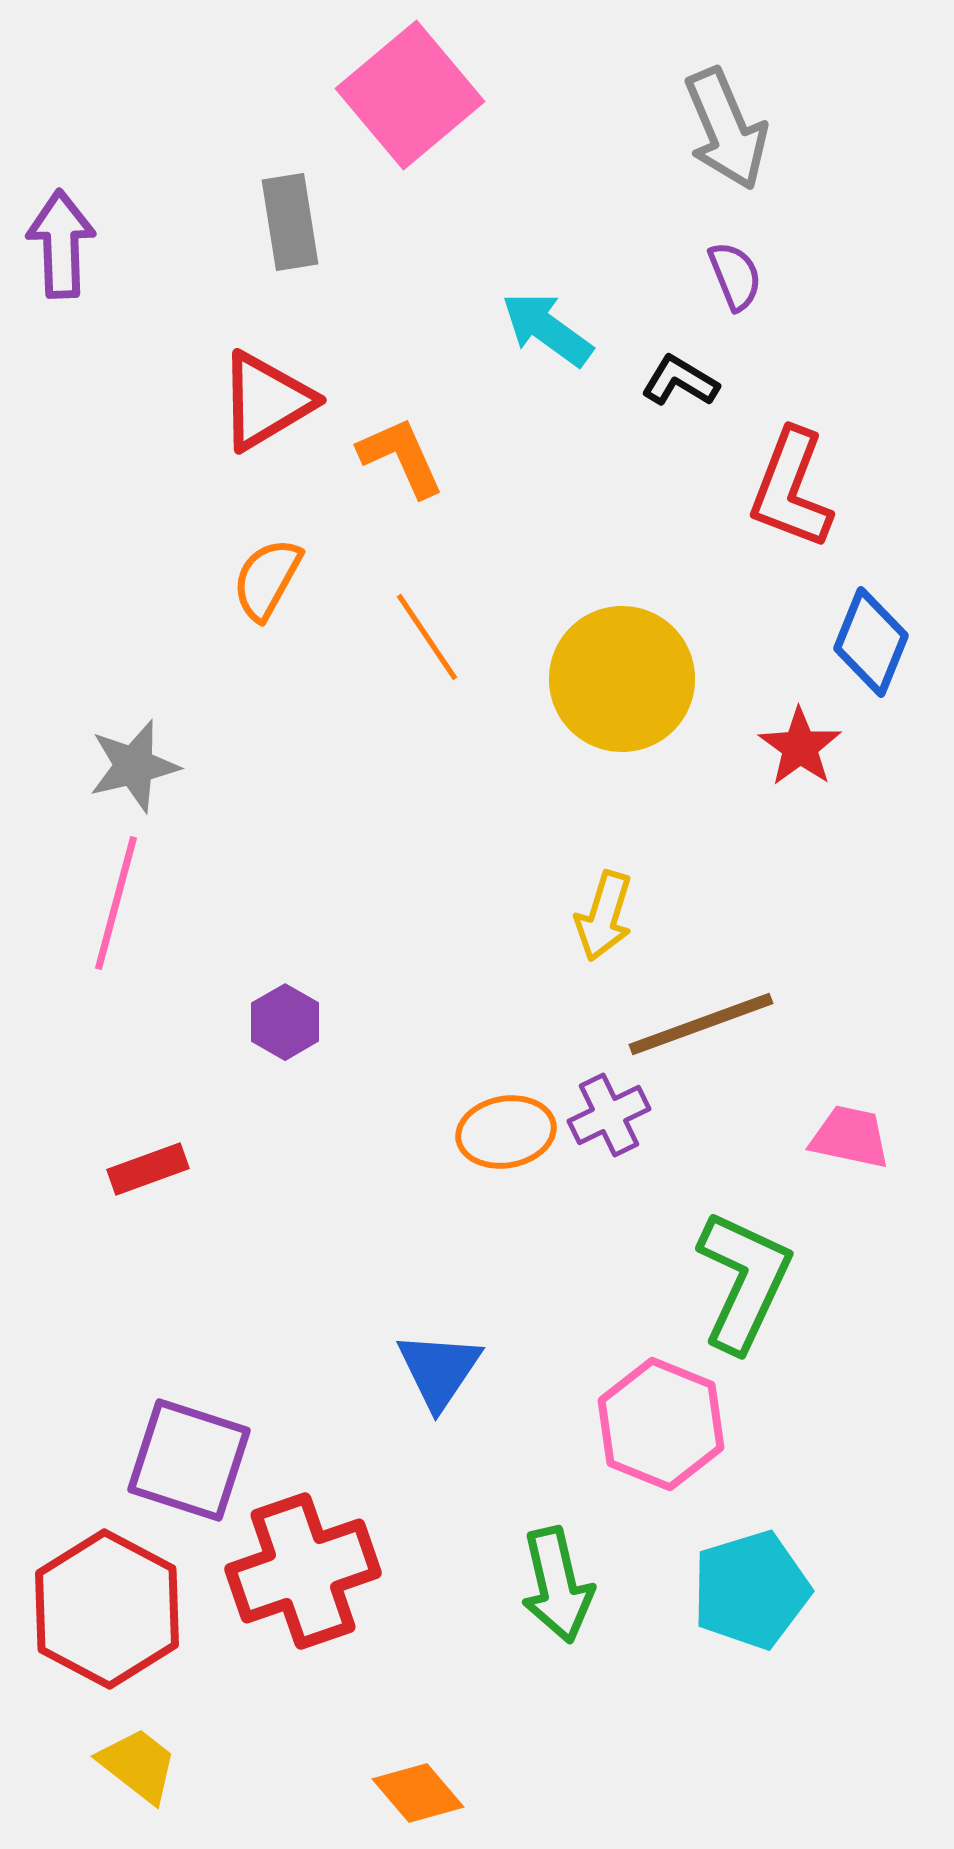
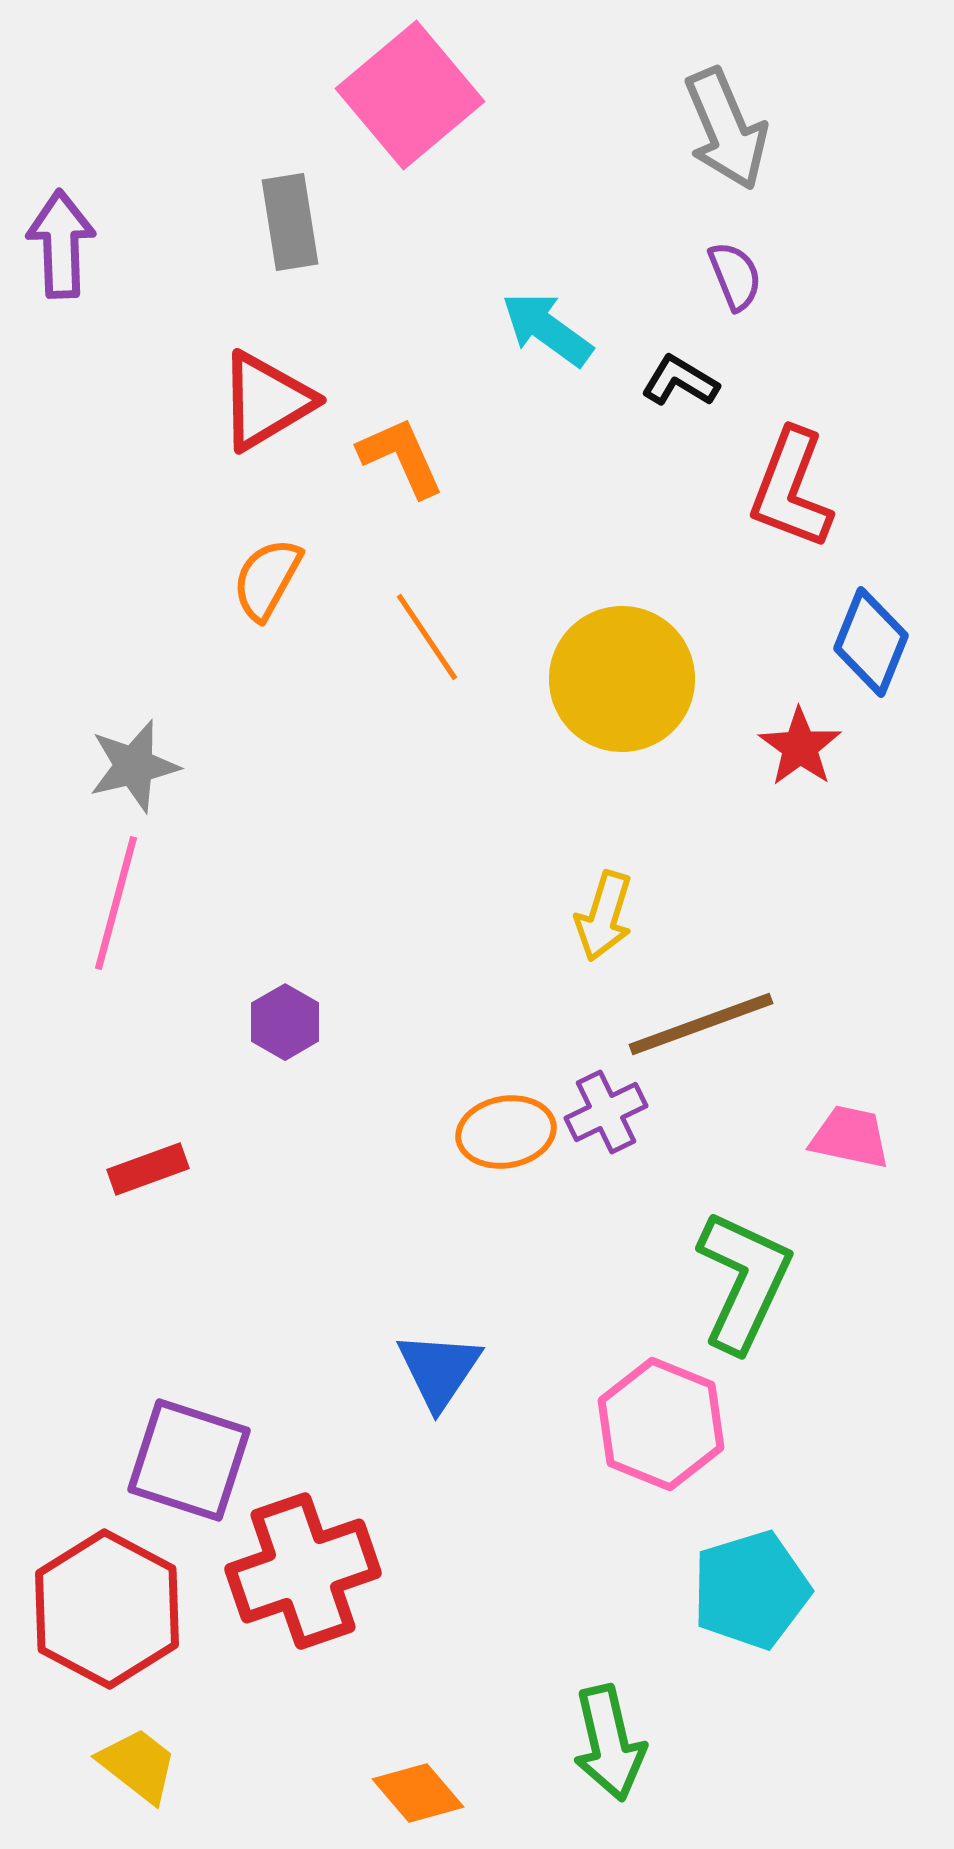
purple cross: moved 3 px left, 3 px up
green arrow: moved 52 px right, 158 px down
